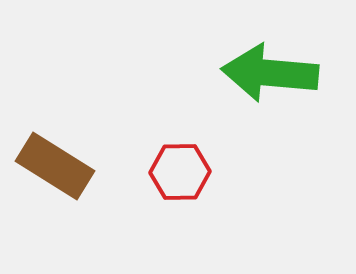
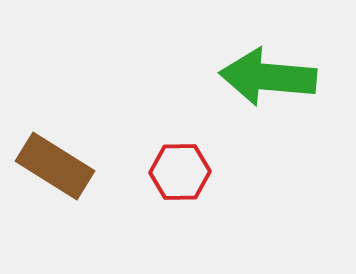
green arrow: moved 2 px left, 4 px down
